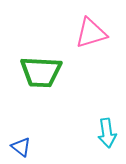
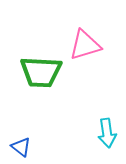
pink triangle: moved 6 px left, 12 px down
